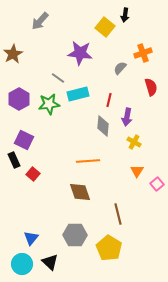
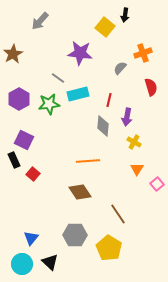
orange triangle: moved 2 px up
brown diamond: rotated 15 degrees counterclockwise
brown line: rotated 20 degrees counterclockwise
